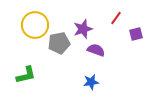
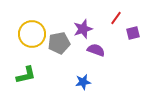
yellow circle: moved 3 px left, 9 px down
purple square: moved 3 px left, 1 px up
blue star: moved 8 px left
